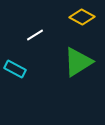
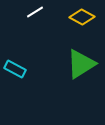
white line: moved 23 px up
green triangle: moved 3 px right, 2 px down
